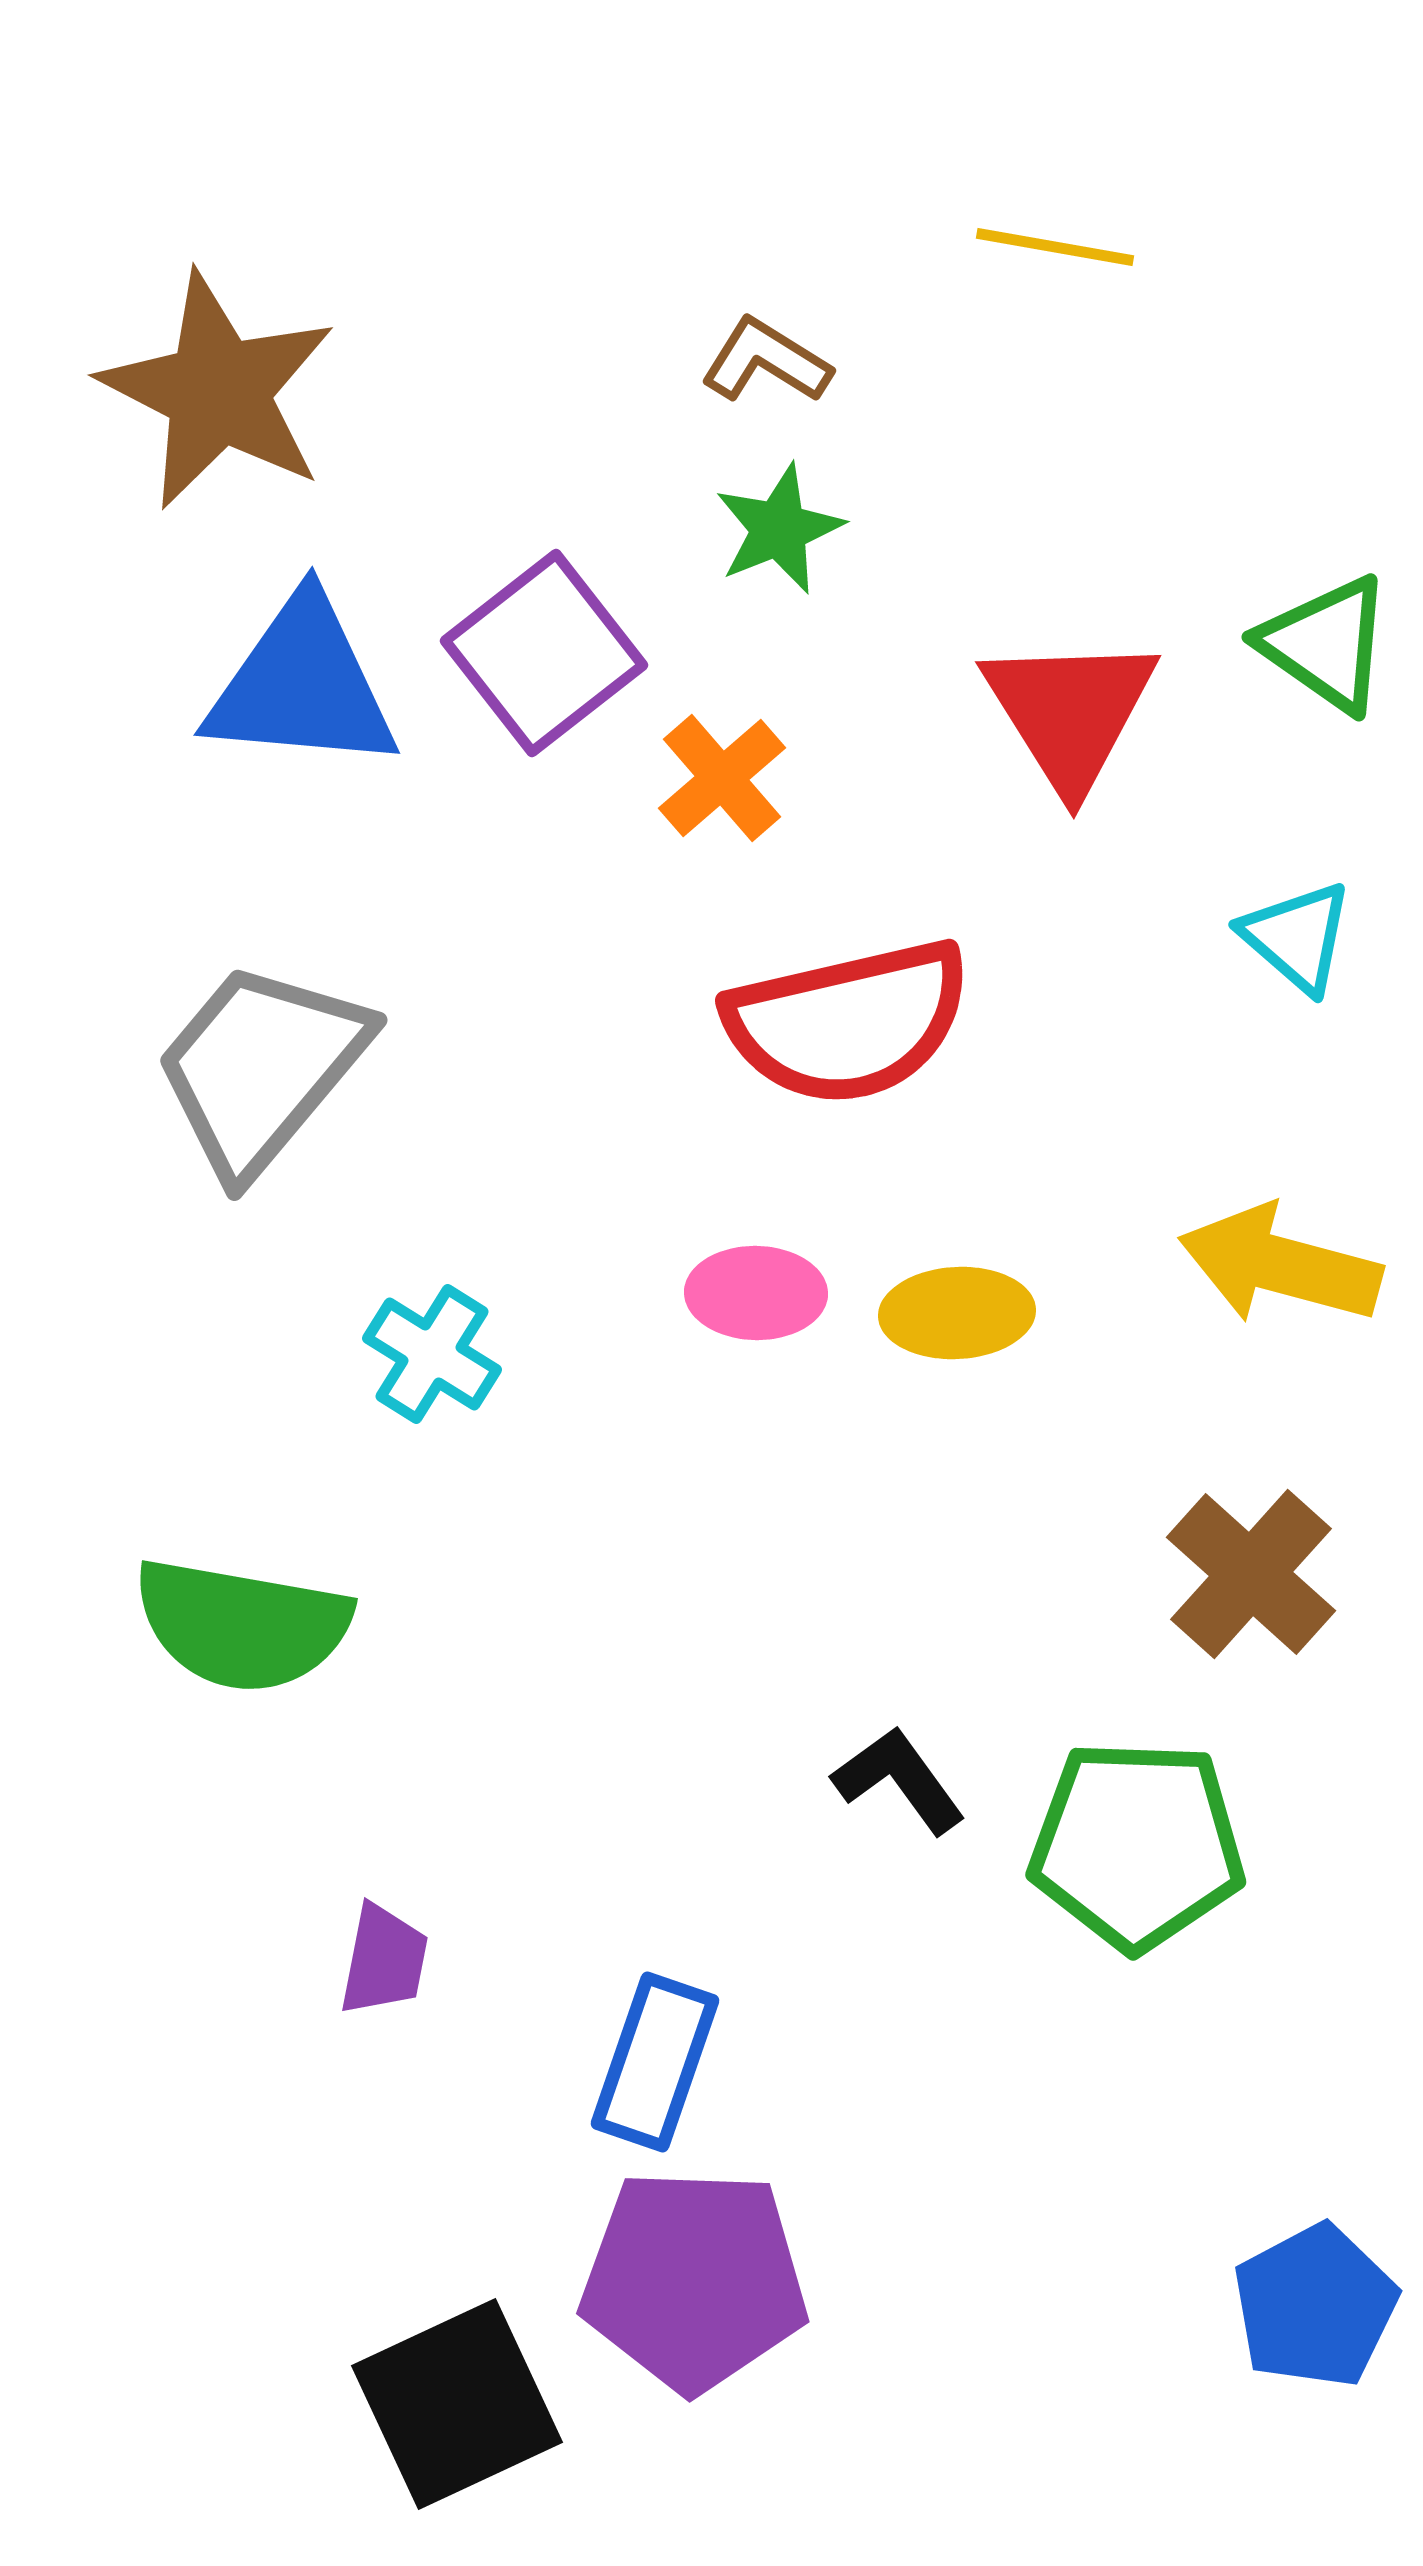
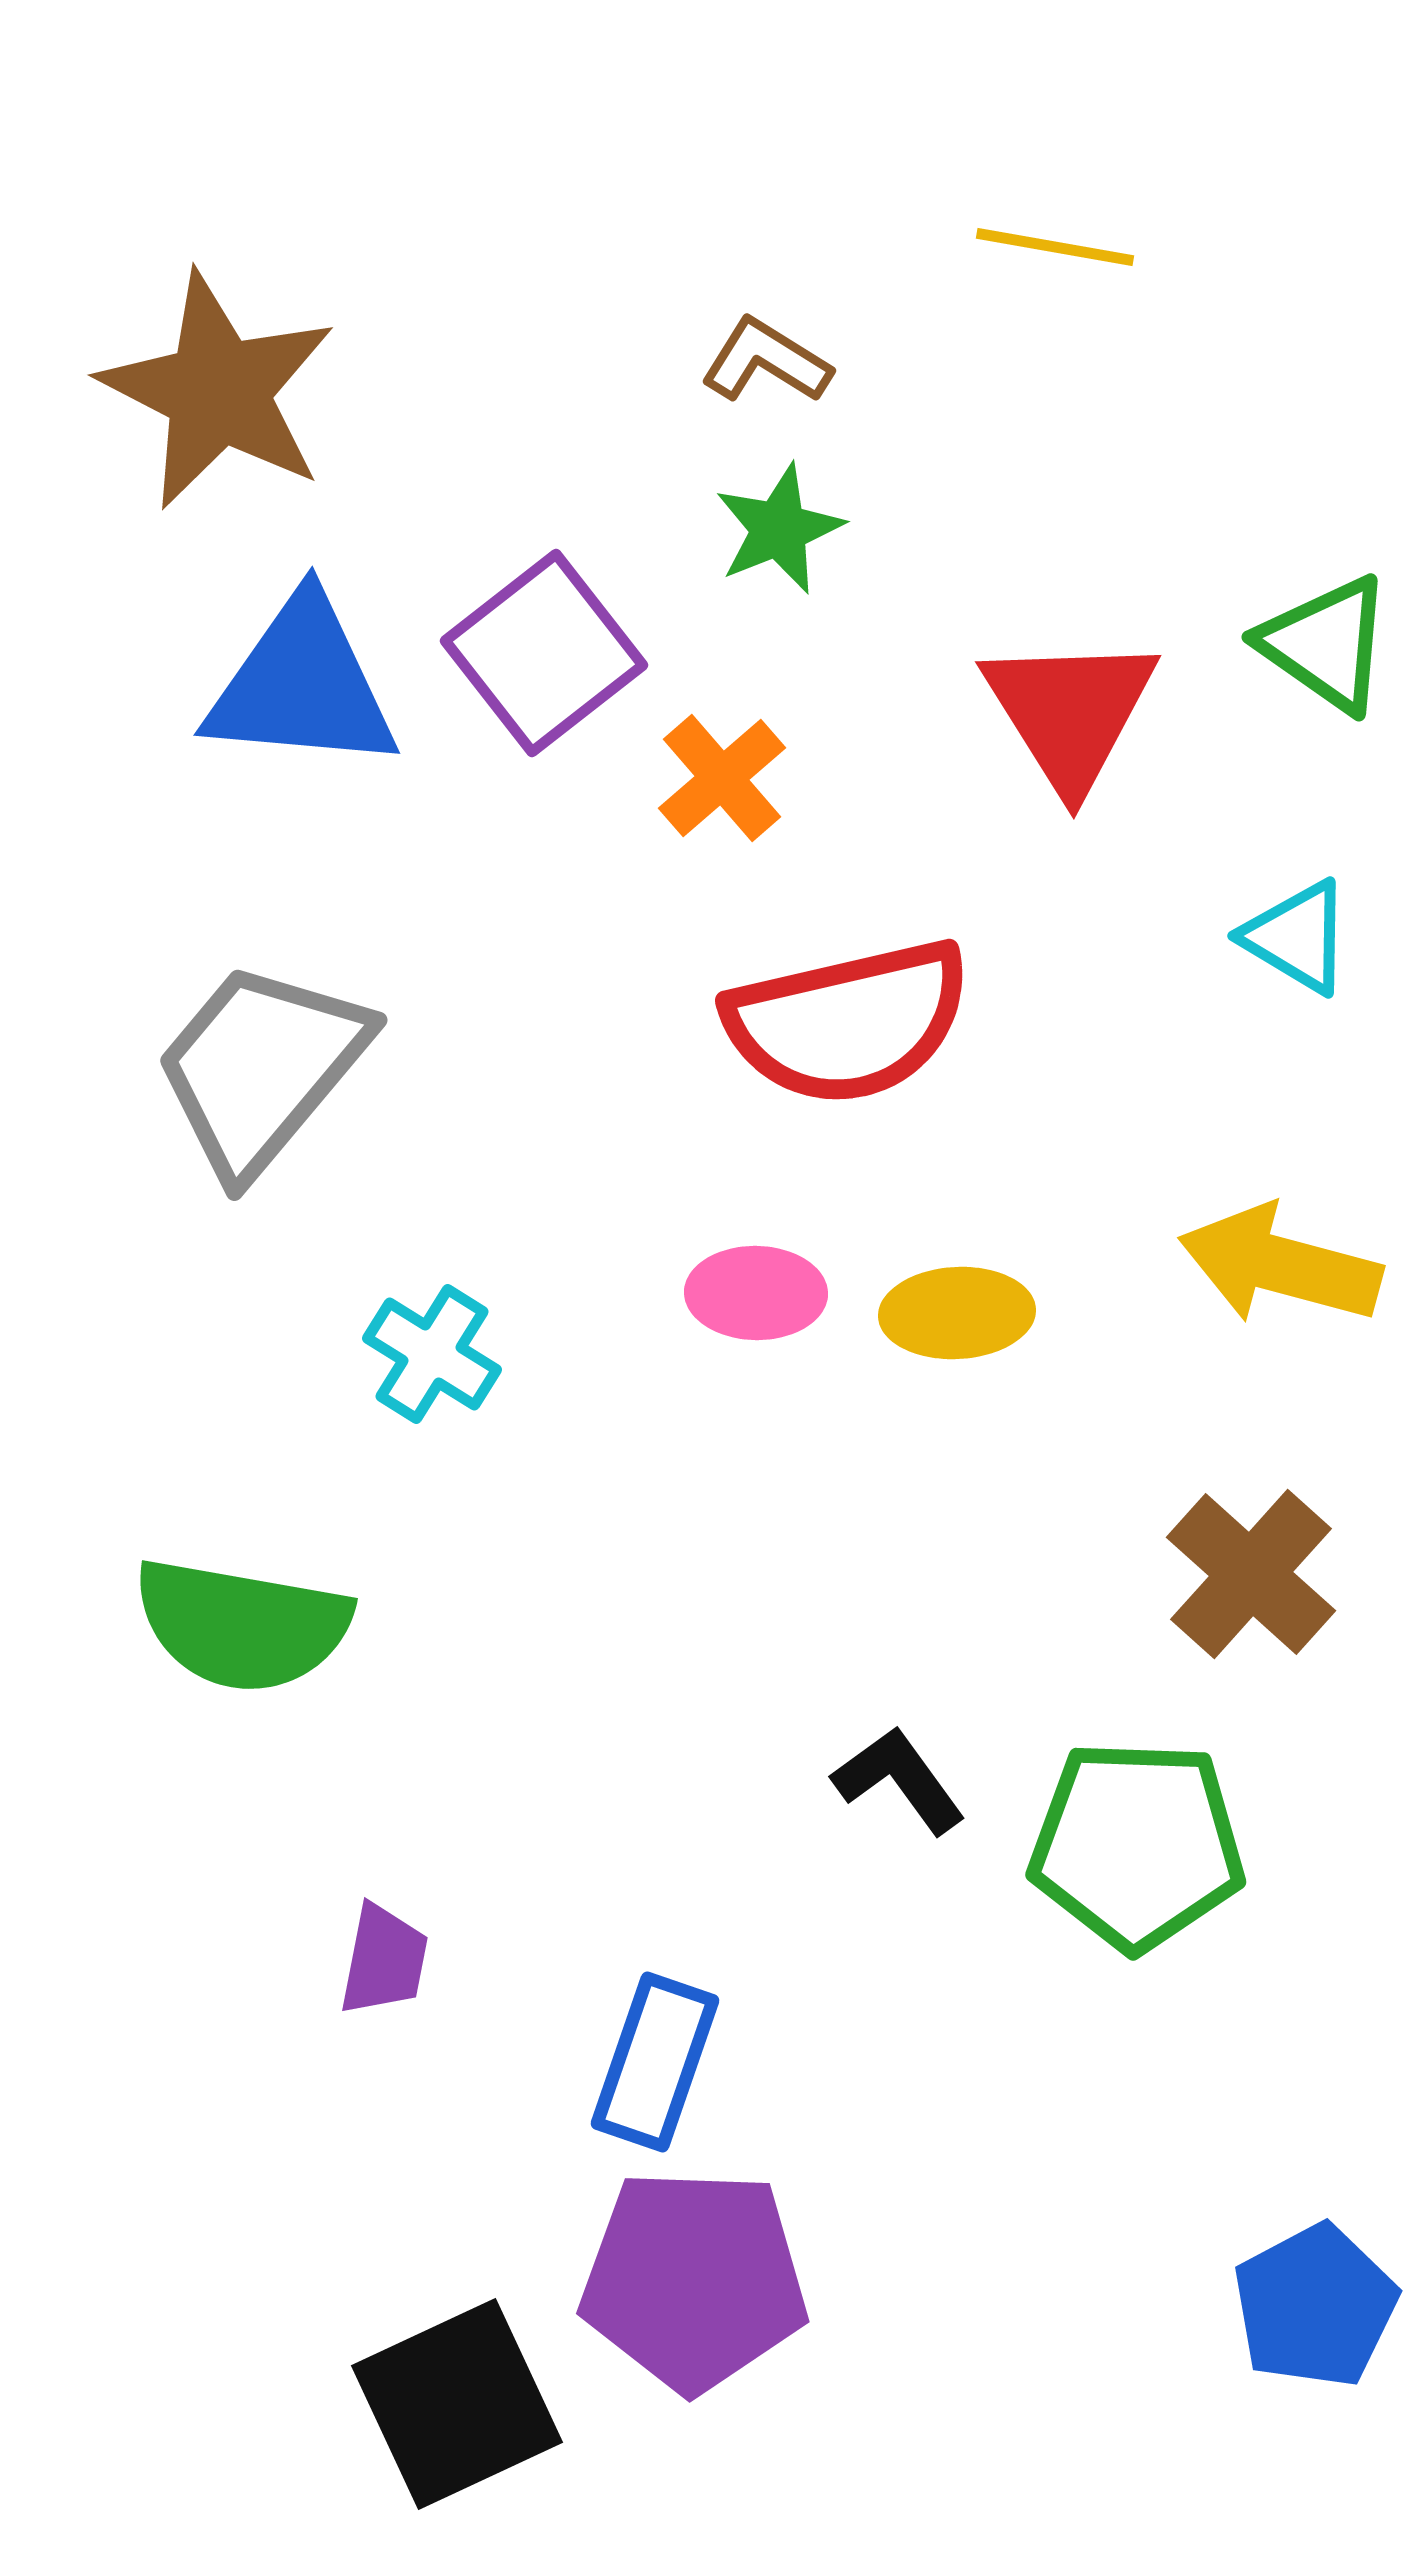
cyan triangle: rotated 10 degrees counterclockwise
